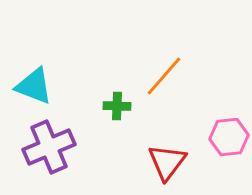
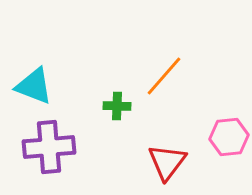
purple cross: rotated 18 degrees clockwise
